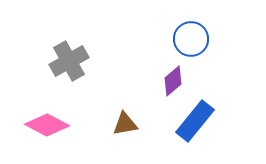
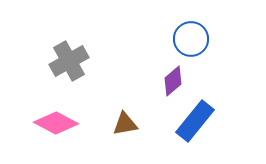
pink diamond: moved 9 px right, 2 px up
